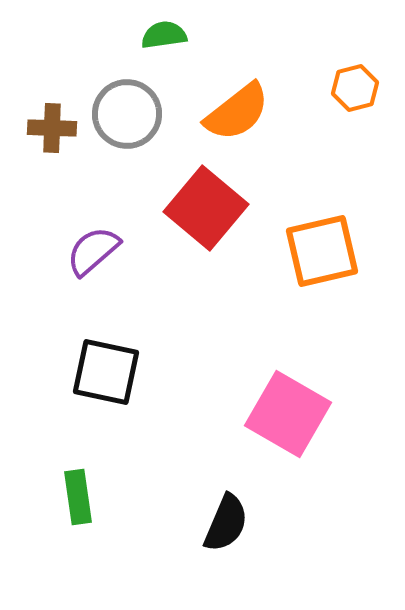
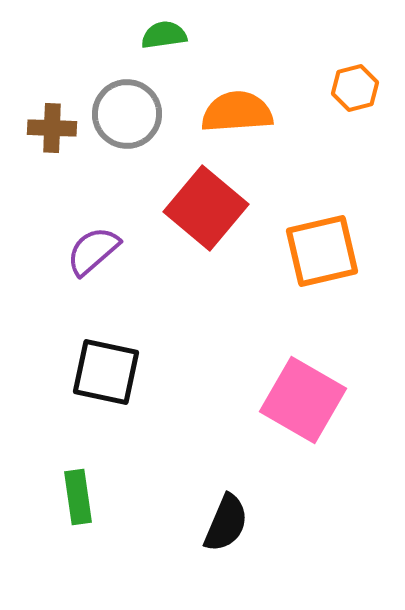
orange semicircle: rotated 146 degrees counterclockwise
pink square: moved 15 px right, 14 px up
